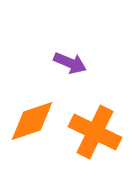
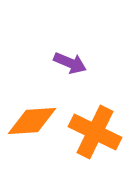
orange diamond: rotated 15 degrees clockwise
